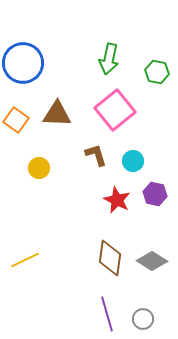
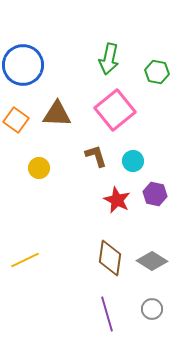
blue circle: moved 2 px down
brown L-shape: moved 1 px down
gray circle: moved 9 px right, 10 px up
